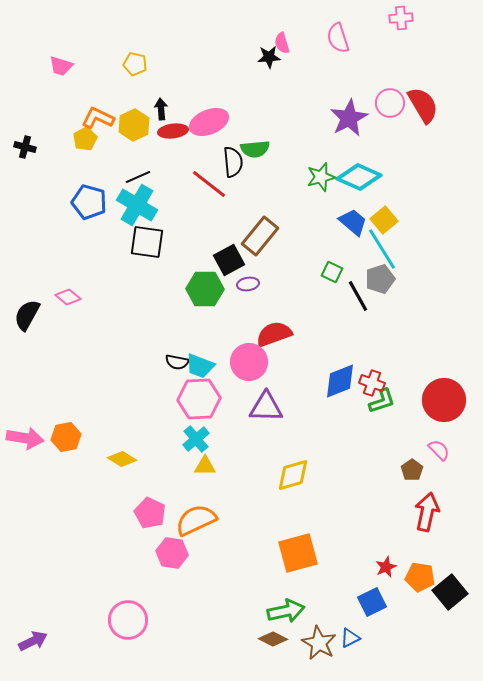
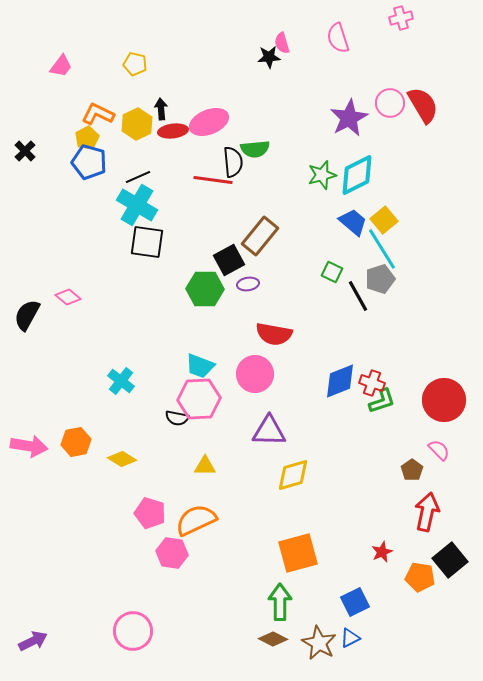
pink cross at (401, 18): rotated 10 degrees counterclockwise
pink trapezoid at (61, 66): rotated 70 degrees counterclockwise
orange L-shape at (98, 118): moved 4 px up
yellow hexagon at (134, 125): moved 3 px right, 1 px up
yellow pentagon at (85, 139): moved 2 px right, 1 px up
black cross at (25, 147): moved 4 px down; rotated 30 degrees clockwise
green star at (321, 177): moved 1 px right, 2 px up
cyan diamond at (359, 177): moved 2 px left, 2 px up; rotated 51 degrees counterclockwise
red line at (209, 184): moved 4 px right, 4 px up; rotated 30 degrees counterclockwise
blue pentagon at (89, 202): moved 40 px up
red semicircle at (274, 334): rotated 150 degrees counterclockwise
black semicircle at (177, 362): moved 56 px down
pink circle at (249, 362): moved 6 px right, 12 px down
purple triangle at (266, 407): moved 3 px right, 24 px down
orange hexagon at (66, 437): moved 10 px right, 5 px down
pink arrow at (25, 438): moved 4 px right, 8 px down
cyan cross at (196, 439): moved 75 px left, 58 px up; rotated 12 degrees counterclockwise
pink pentagon at (150, 513): rotated 8 degrees counterclockwise
red star at (386, 567): moved 4 px left, 15 px up
black square at (450, 592): moved 32 px up
blue square at (372, 602): moved 17 px left
green arrow at (286, 611): moved 6 px left, 9 px up; rotated 78 degrees counterclockwise
pink circle at (128, 620): moved 5 px right, 11 px down
